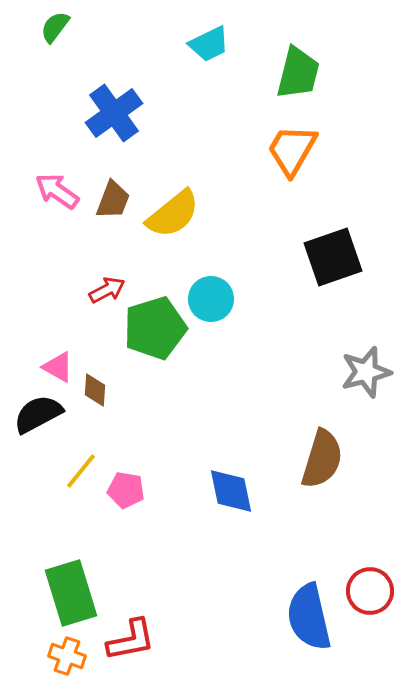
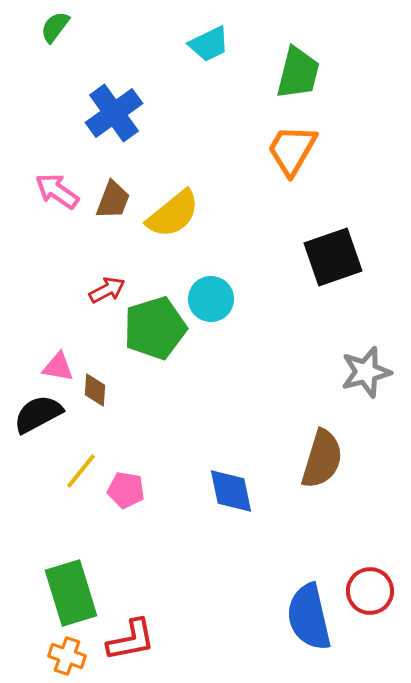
pink triangle: rotated 20 degrees counterclockwise
